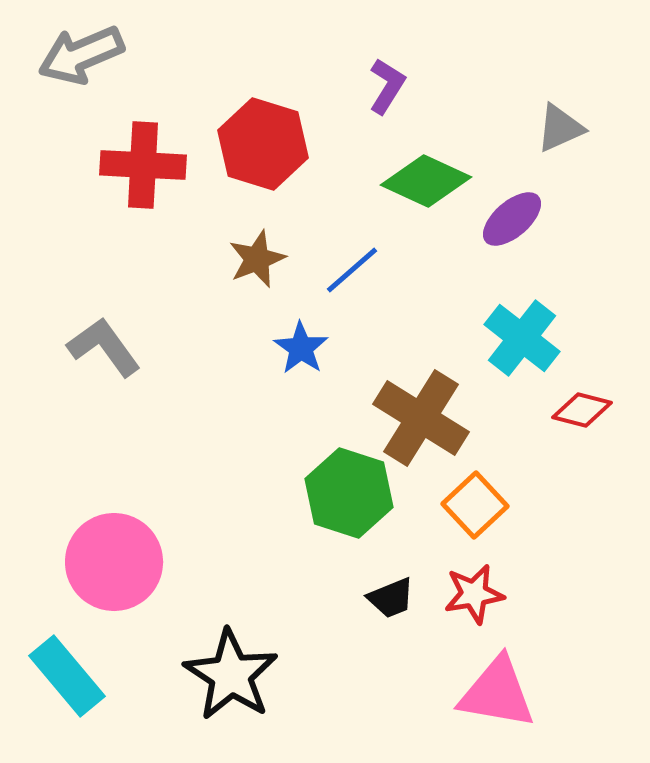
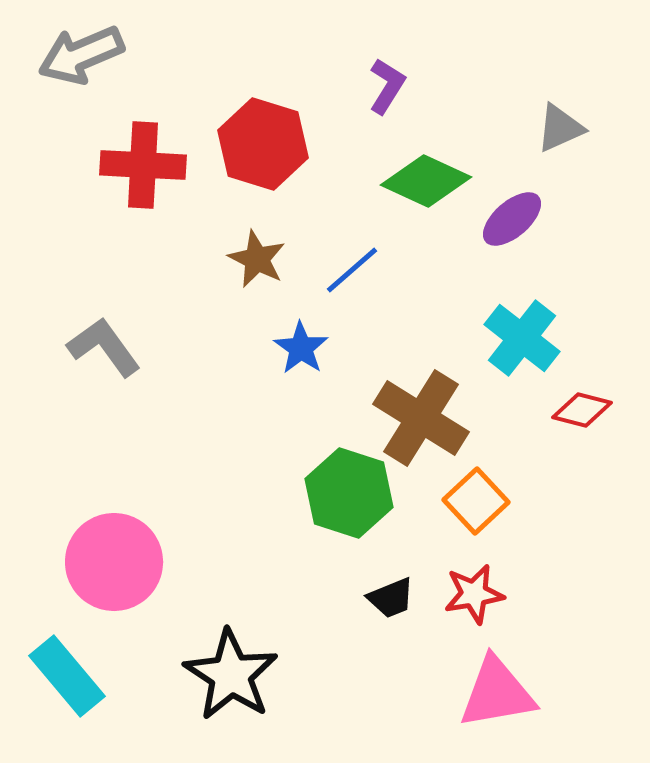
brown star: rotated 24 degrees counterclockwise
orange square: moved 1 px right, 4 px up
pink triangle: rotated 20 degrees counterclockwise
